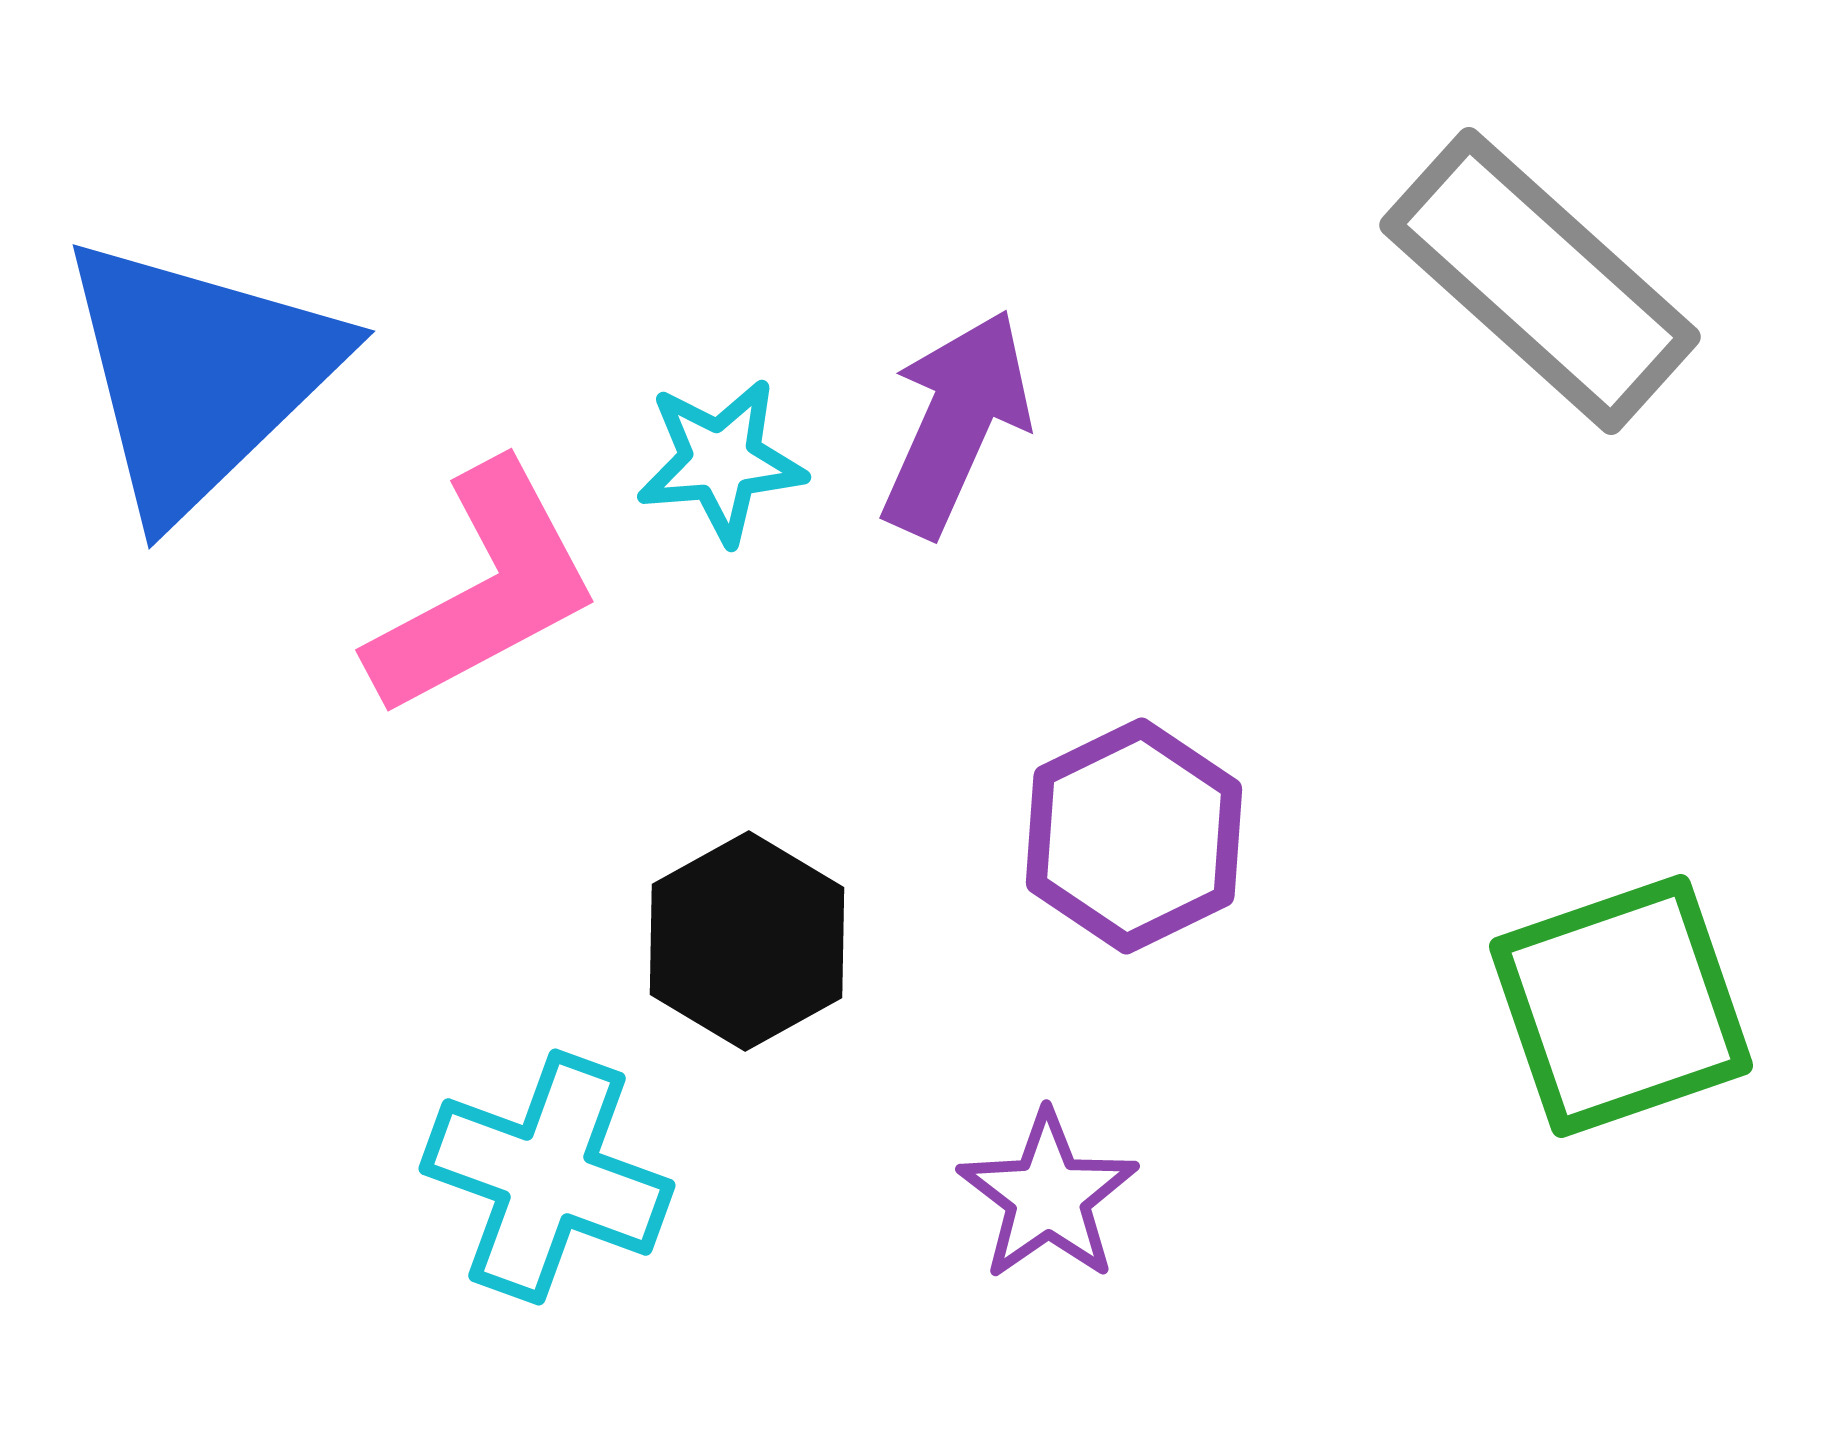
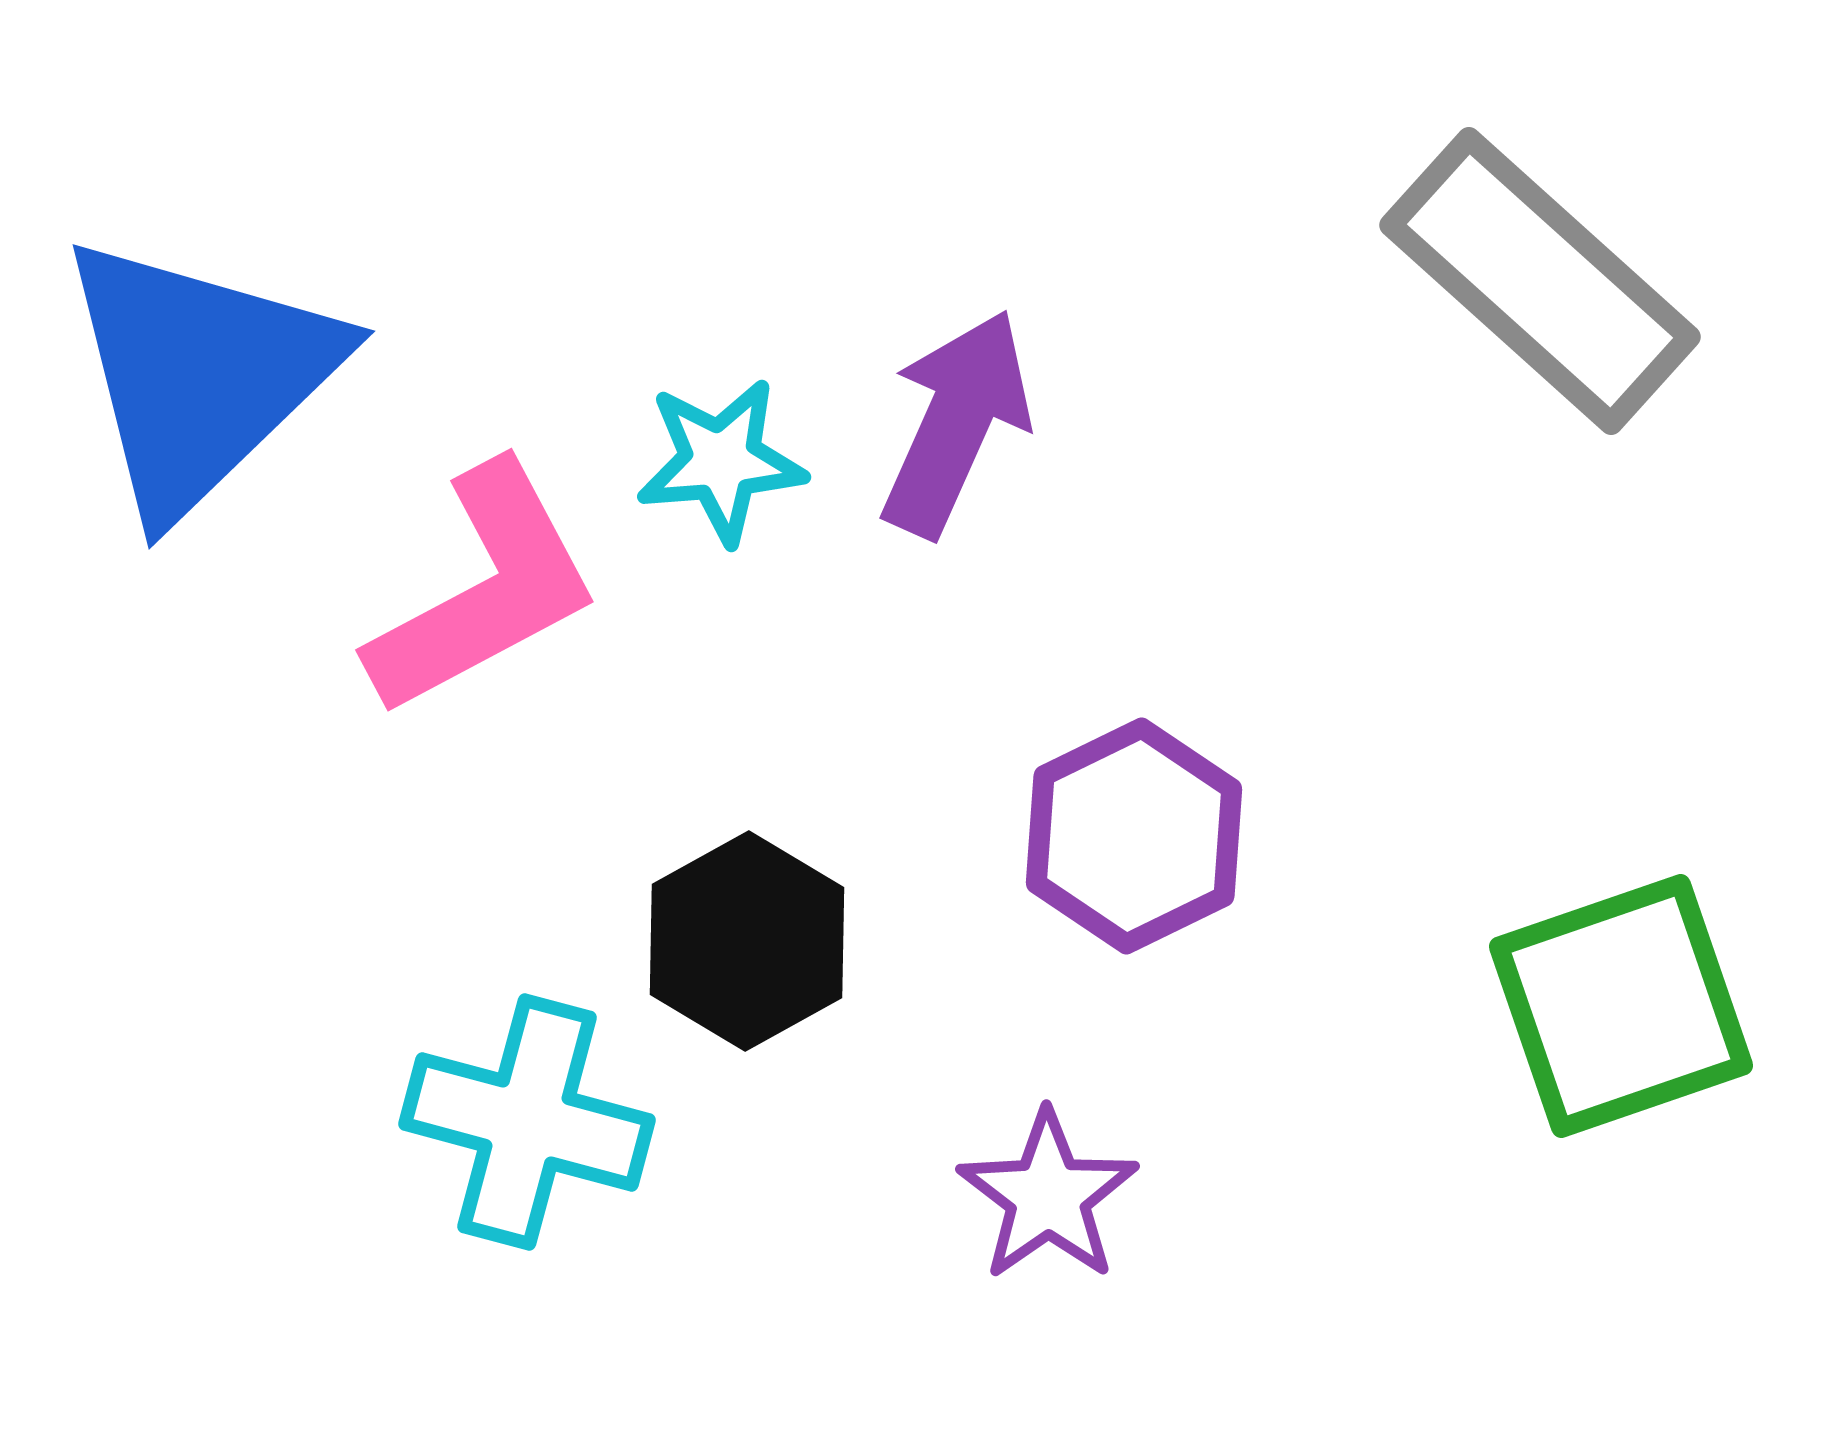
cyan cross: moved 20 px left, 55 px up; rotated 5 degrees counterclockwise
